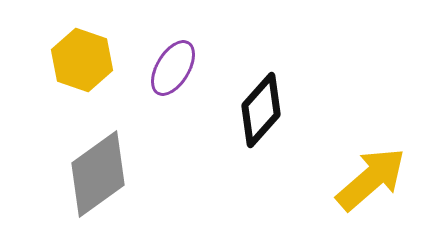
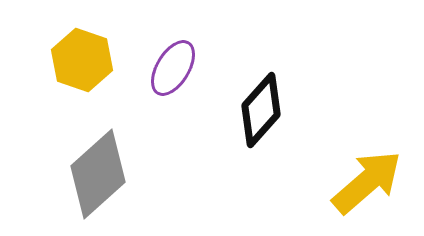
gray diamond: rotated 6 degrees counterclockwise
yellow arrow: moved 4 px left, 3 px down
